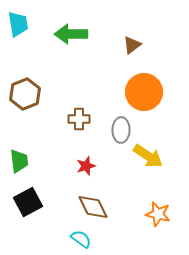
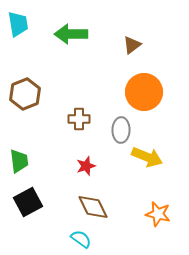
yellow arrow: moved 1 px left, 1 px down; rotated 12 degrees counterclockwise
